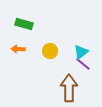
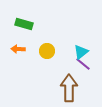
yellow circle: moved 3 px left
